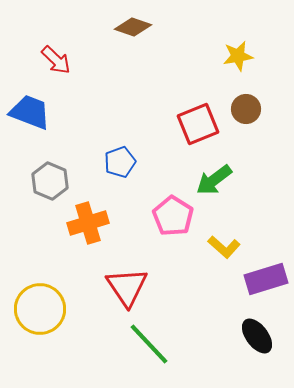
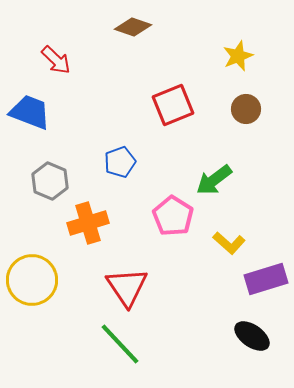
yellow star: rotated 12 degrees counterclockwise
red square: moved 25 px left, 19 px up
yellow L-shape: moved 5 px right, 4 px up
yellow circle: moved 8 px left, 29 px up
black ellipse: moved 5 px left; rotated 18 degrees counterclockwise
green line: moved 29 px left
